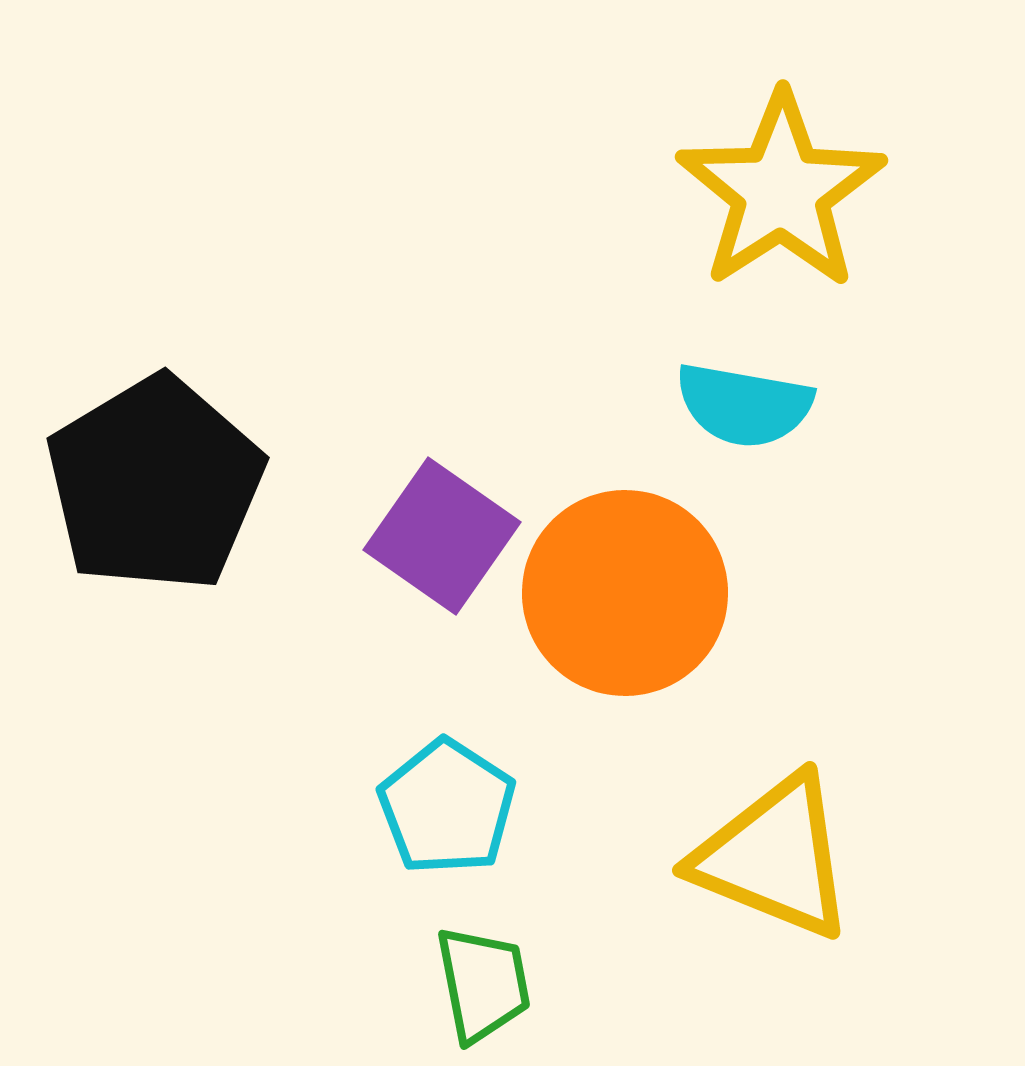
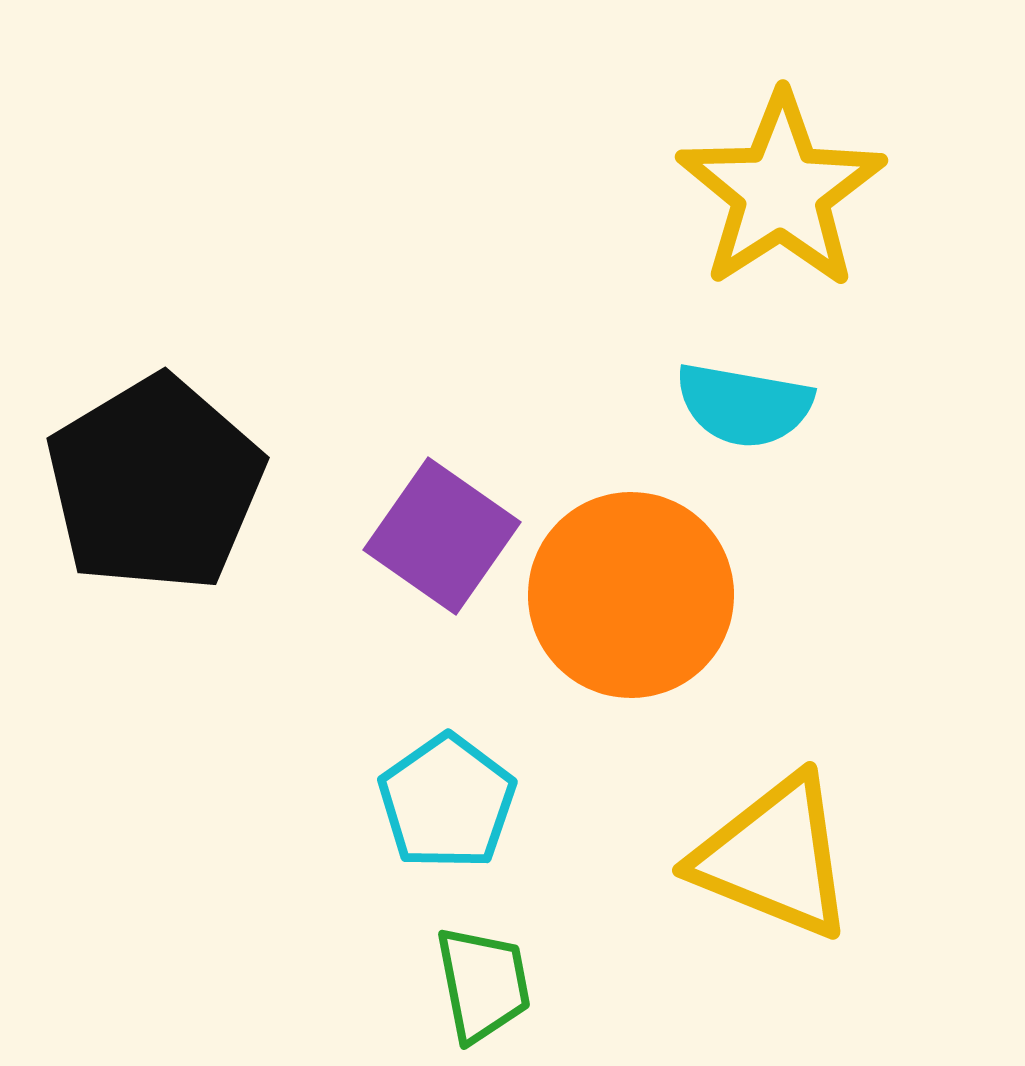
orange circle: moved 6 px right, 2 px down
cyan pentagon: moved 5 px up; rotated 4 degrees clockwise
